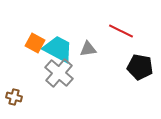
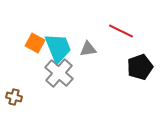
cyan trapezoid: moved 1 px up; rotated 40 degrees clockwise
black pentagon: rotated 30 degrees counterclockwise
